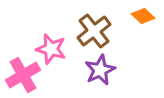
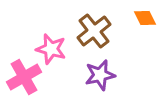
orange diamond: moved 2 px right, 2 px down; rotated 20 degrees clockwise
purple star: moved 5 px down; rotated 12 degrees clockwise
pink cross: moved 1 px right, 2 px down
